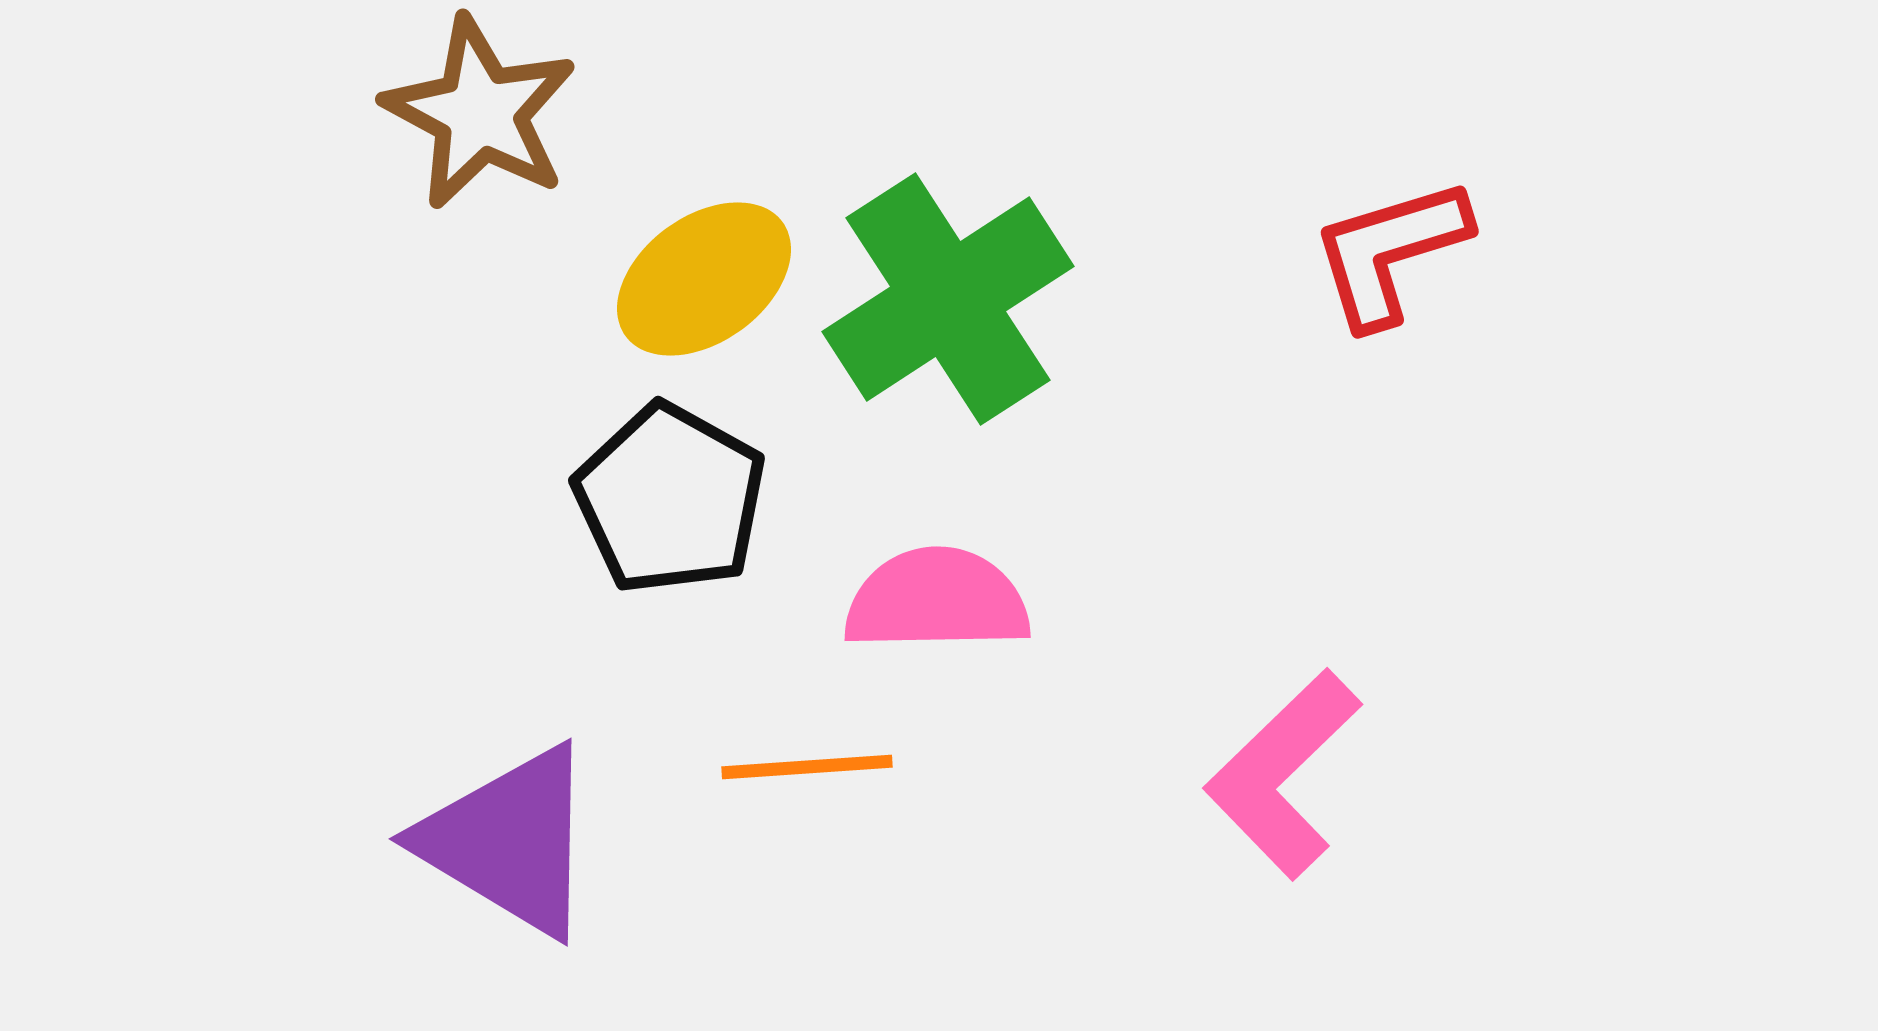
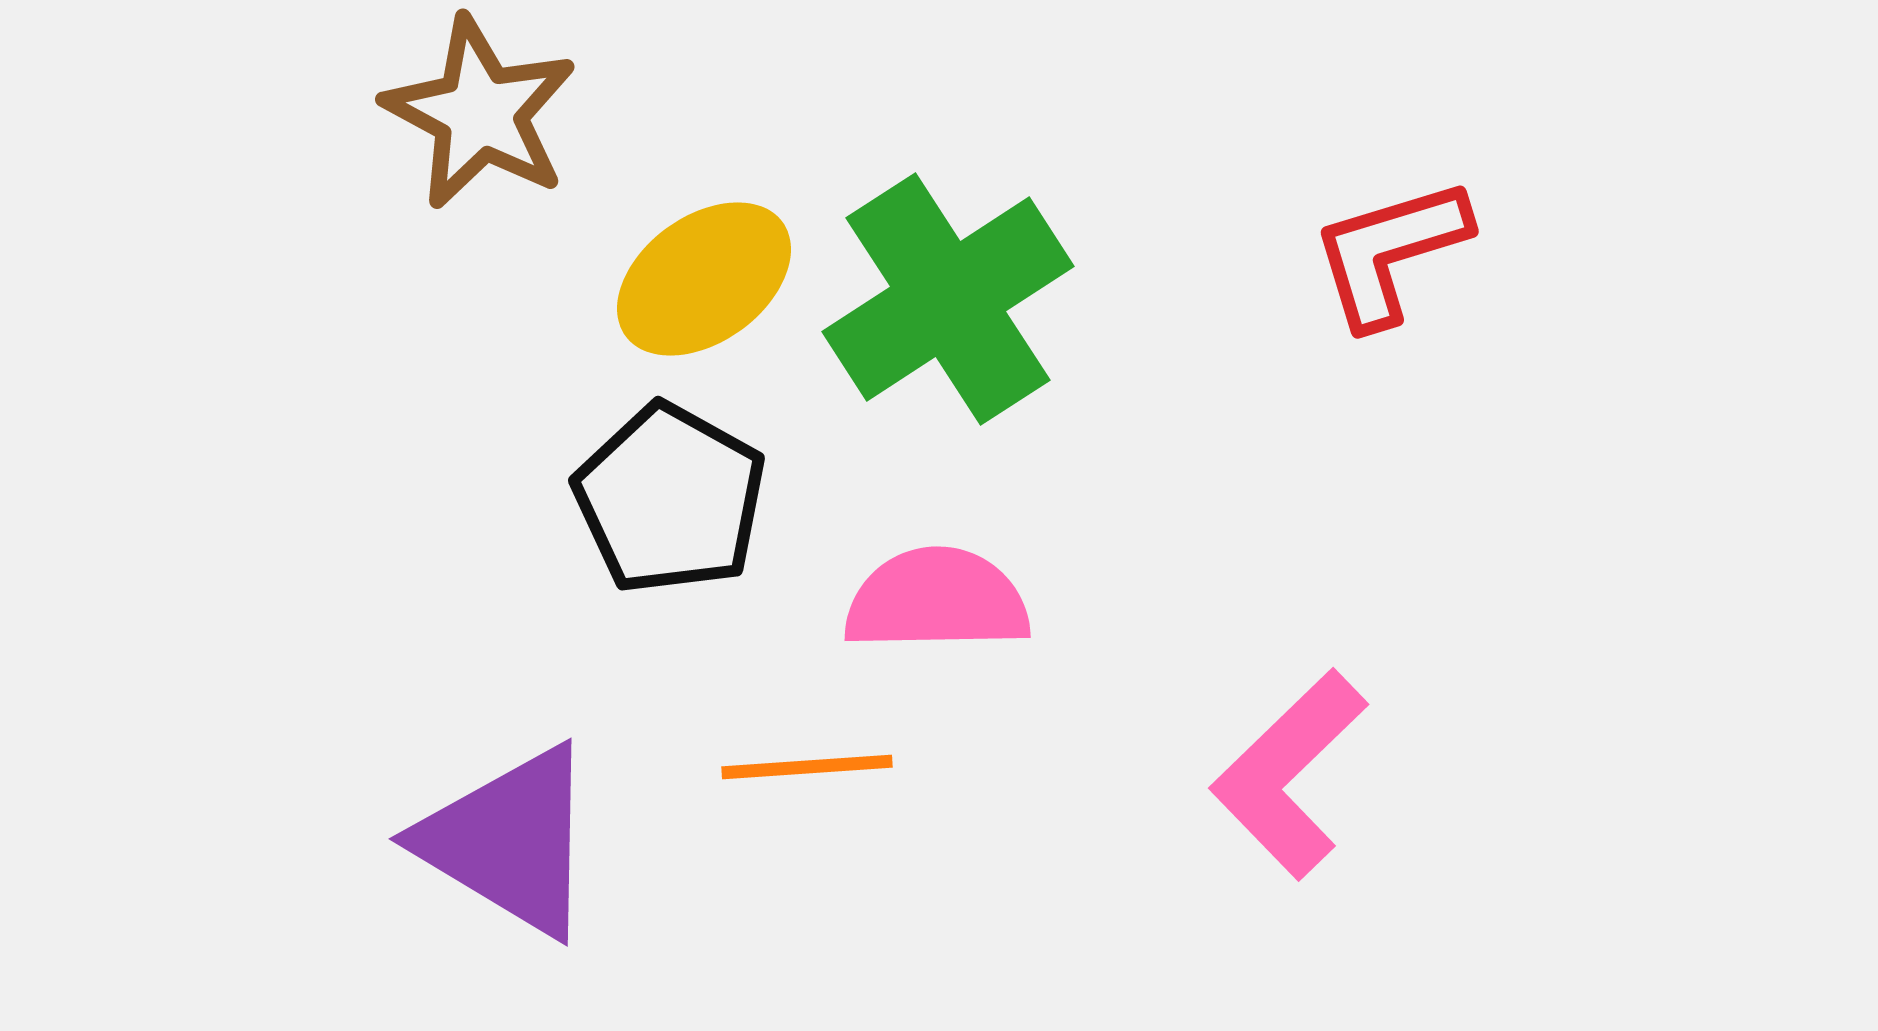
pink L-shape: moved 6 px right
